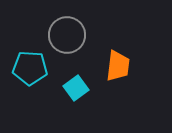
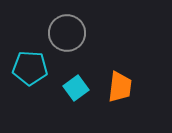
gray circle: moved 2 px up
orange trapezoid: moved 2 px right, 21 px down
